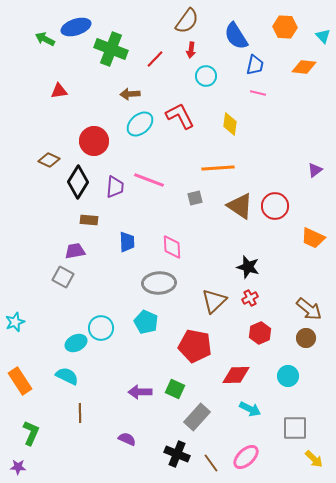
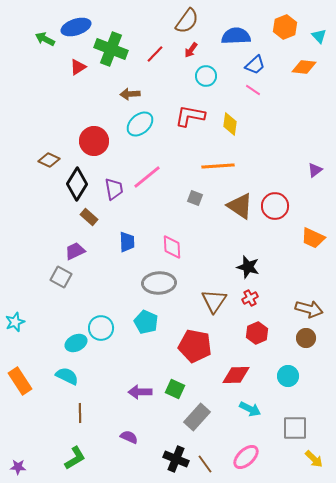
orange hexagon at (285, 27): rotated 25 degrees counterclockwise
blue semicircle at (236, 36): rotated 120 degrees clockwise
cyan triangle at (323, 36): moved 4 px left
red arrow at (191, 50): rotated 28 degrees clockwise
red line at (155, 59): moved 5 px up
blue trapezoid at (255, 65): rotated 35 degrees clockwise
red triangle at (59, 91): moved 19 px right, 24 px up; rotated 24 degrees counterclockwise
pink line at (258, 93): moved 5 px left, 3 px up; rotated 21 degrees clockwise
red L-shape at (180, 116): moved 10 px right; rotated 52 degrees counterclockwise
orange line at (218, 168): moved 2 px up
pink line at (149, 180): moved 2 px left, 3 px up; rotated 60 degrees counterclockwise
black diamond at (78, 182): moved 1 px left, 2 px down
purple trapezoid at (115, 187): moved 1 px left, 2 px down; rotated 15 degrees counterclockwise
gray square at (195, 198): rotated 35 degrees clockwise
brown rectangle at (89, 220): moved 3 px up; rotated 36 degrees clockwise
purple trapezoid at (75, 251): rotated 15 degrees counterclockwise
gray square at (63, 277): moved 2 px left
brown triangle at (214, 301): rotated 12 degrees counterclockwise
brown arrow at (309, 309): rotated 24 degrees counterclockwise
red hexagon at (260, 333): moved 3 px left
green L-shape at (31, 433): moved 44 px right, 25 px down; rotated 35 degrees clockwise
purple semicircle at (127, 439): moved 2 px right, 2 px up
black cross at (177, 454): moved 1 px left, 5 px down
brown line at (211, 463): moved 6 px left, 1 px down
